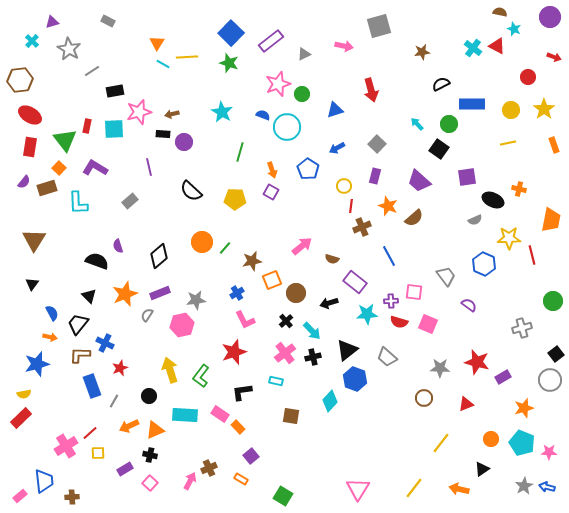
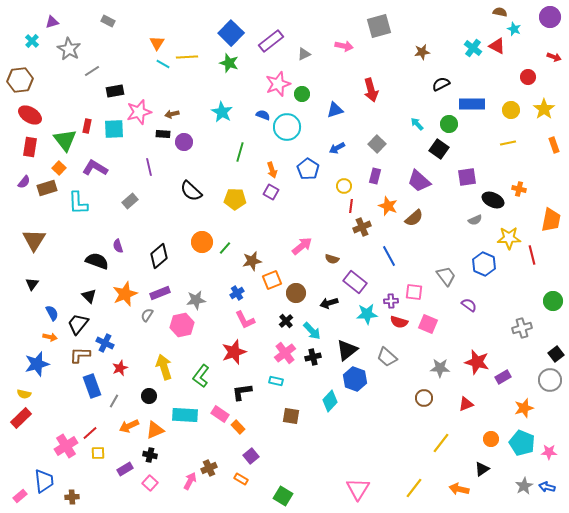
yellow arrow at (170, 370): moved 6 px left, 3 px up
yellow semicircle at (24, 394): rotated 24 degrees clockwise
